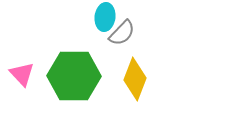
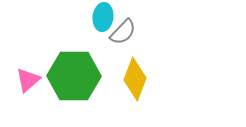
cyan ellipse: moved 2 px left
gray semicircle: moved 1 px right, 1 px up
pink triangle: moved 6 px right, 6 px down; rotated 32 degrees clockwise
